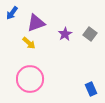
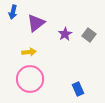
blue arrow: moved 1 px right, 1 px up; rotated 24 degrees counterclockwise
purple triangle: rotated 18 degrees counterclockwise
gray square: moved 1 px left, 1 px down
yellow arrow: moved 9 px down; rotated 48 degrees counterclockwise
blue rectangle: moved 13 px left
